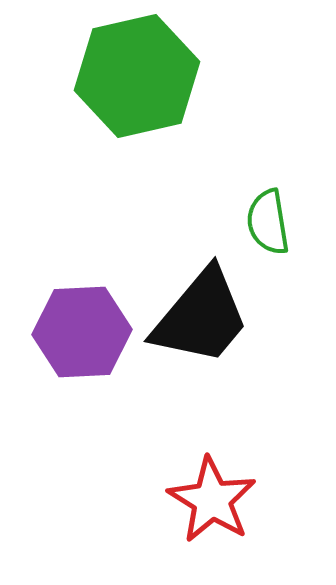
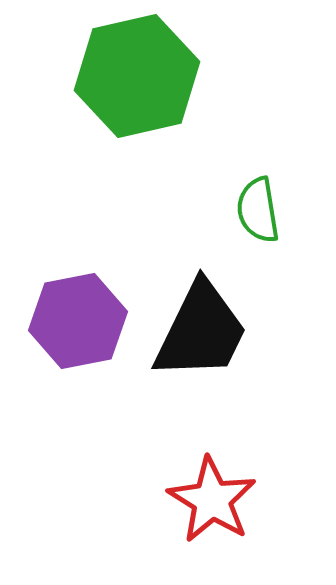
green semicircle: moved 10 px left, 12 px up
black trapezoid: moved 14 px down; rotated 14 degrees counterclockwise
purple hexagon: moved 4 px left, 11 px up; rotated 8 degrees counterclockwise
